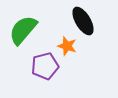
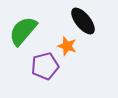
black ellipse: rotated 8 degrees counterclockwise
green semicircle: moved 1 px down
